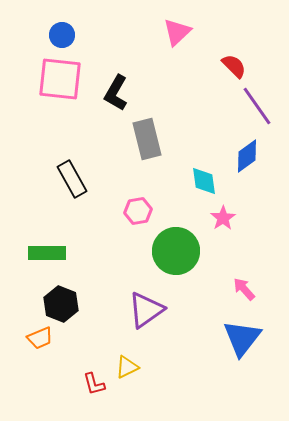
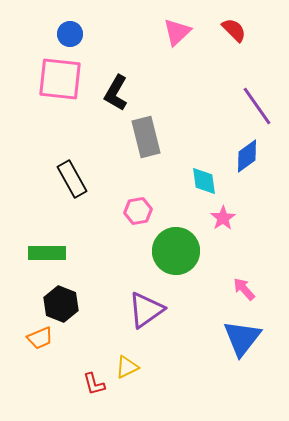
blue circle: moved 8 px right, 1 px up
red semicircle: moved 36 px up
gray rectangle: moved 1 px left, 2 px up
